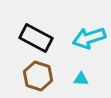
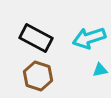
cyan triangle: moved 19 px right, 9 px up; rotated 14 degrees counterclockwise
